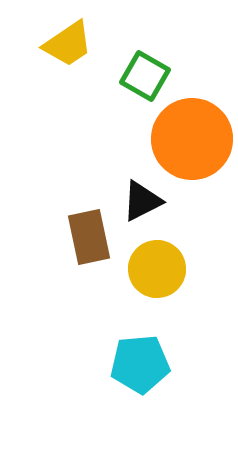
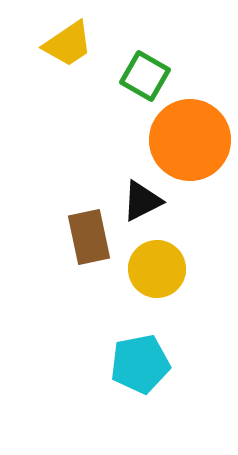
orange circle: moved 2 px left, 1 px down
cyan pentagon: rotated 6 degrees counterclockwise
